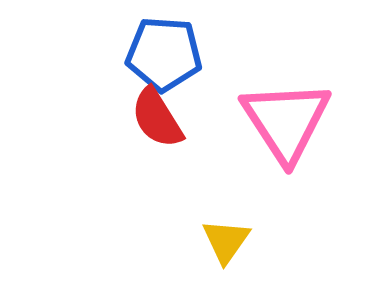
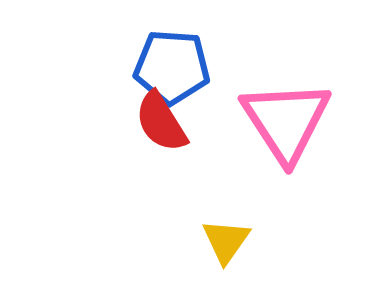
blue pentagon: moved 8 px right, 13 px down
red semicircle: moved 4 px right, 4 px down
